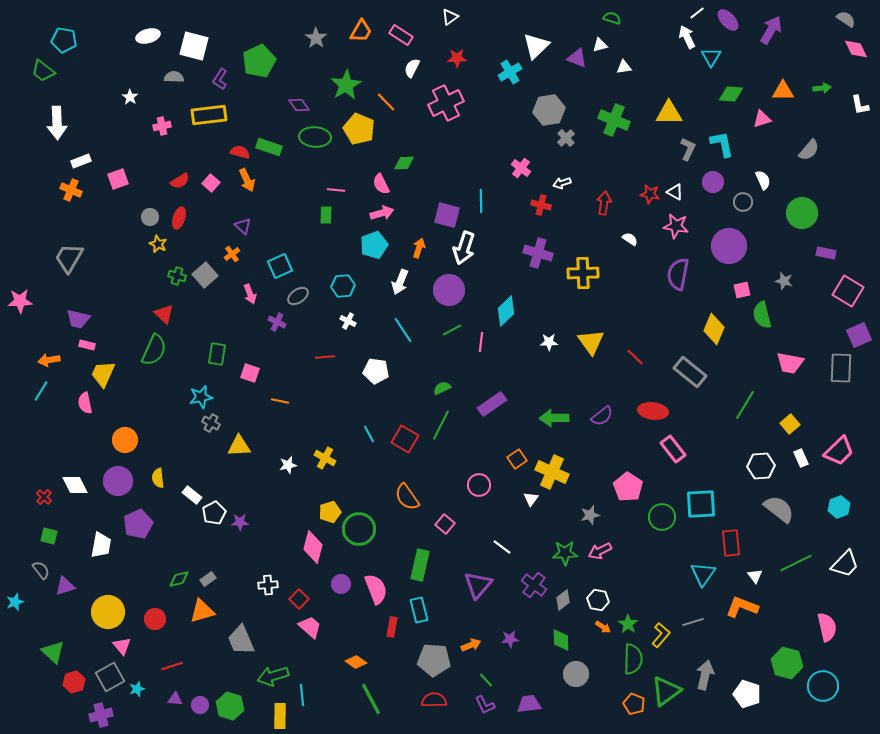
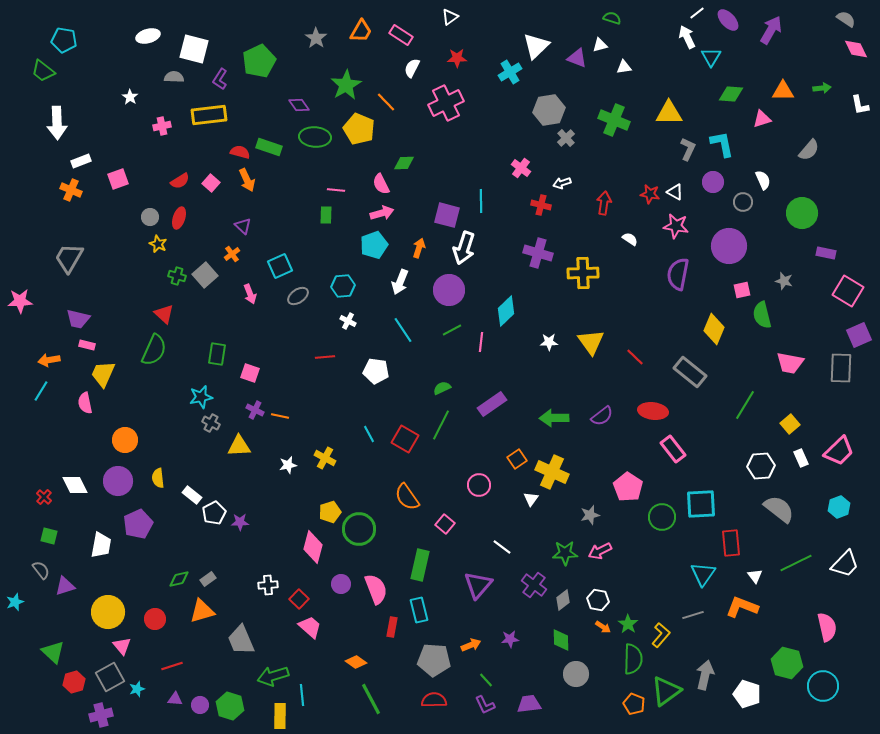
white square at (194, 46): moved 3 px down
purple cross at (277, 322): moved 22 px left, 88 px down
orange line at (280, 401): moved 15 px down
gray line at (693, 622): moved 7 px up
